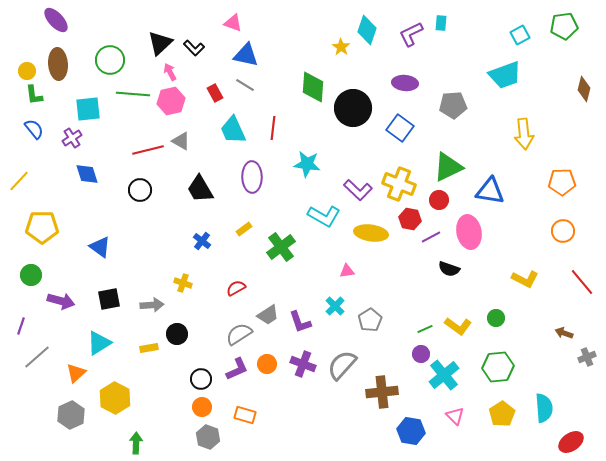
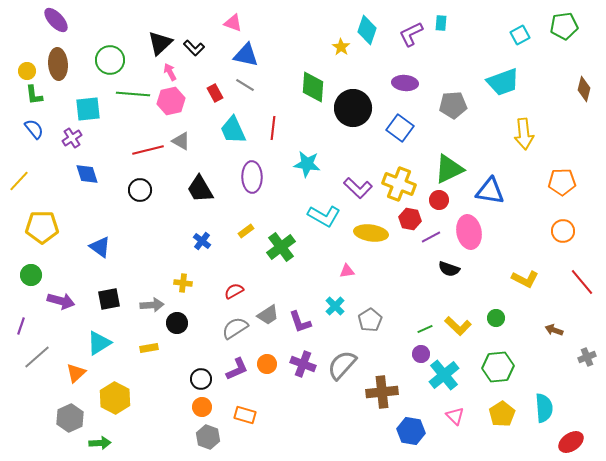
cyan trapezoid at (505, 75): moved 2 px left, 7 px down
green triangle at (448, 167): moved 1 px right, 2 px down
purple L-shape at (358, 190): moved 2 px up
yellow rectangle at (244, 229): moved 2 px right, 2 px down
yellow cross at (183, 283): rotated 12 degrees counterclockwise
red semicircle at (236, 288): moved 2 px left, 3 px down
yellow L-shape at (458, 326): rotated 8 degrees clockwise
brown arrow at (564, 333): moved 10 px left, 3 px up
black circle at (177, 334): moved 11 px up
gray semicircle at (239, 334): moved 4 px left, 6 px up
gray hexagon at (71, 415): moved 1 px left, 3 px down
green arrow at (136, 443): moved 36 px left; rotated 85 degrees clockwise
